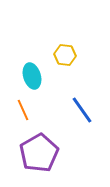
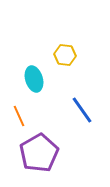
cyan ellipse: moved 2 px right, 3 px down
orange line: moved 4 px left, 6 px down
